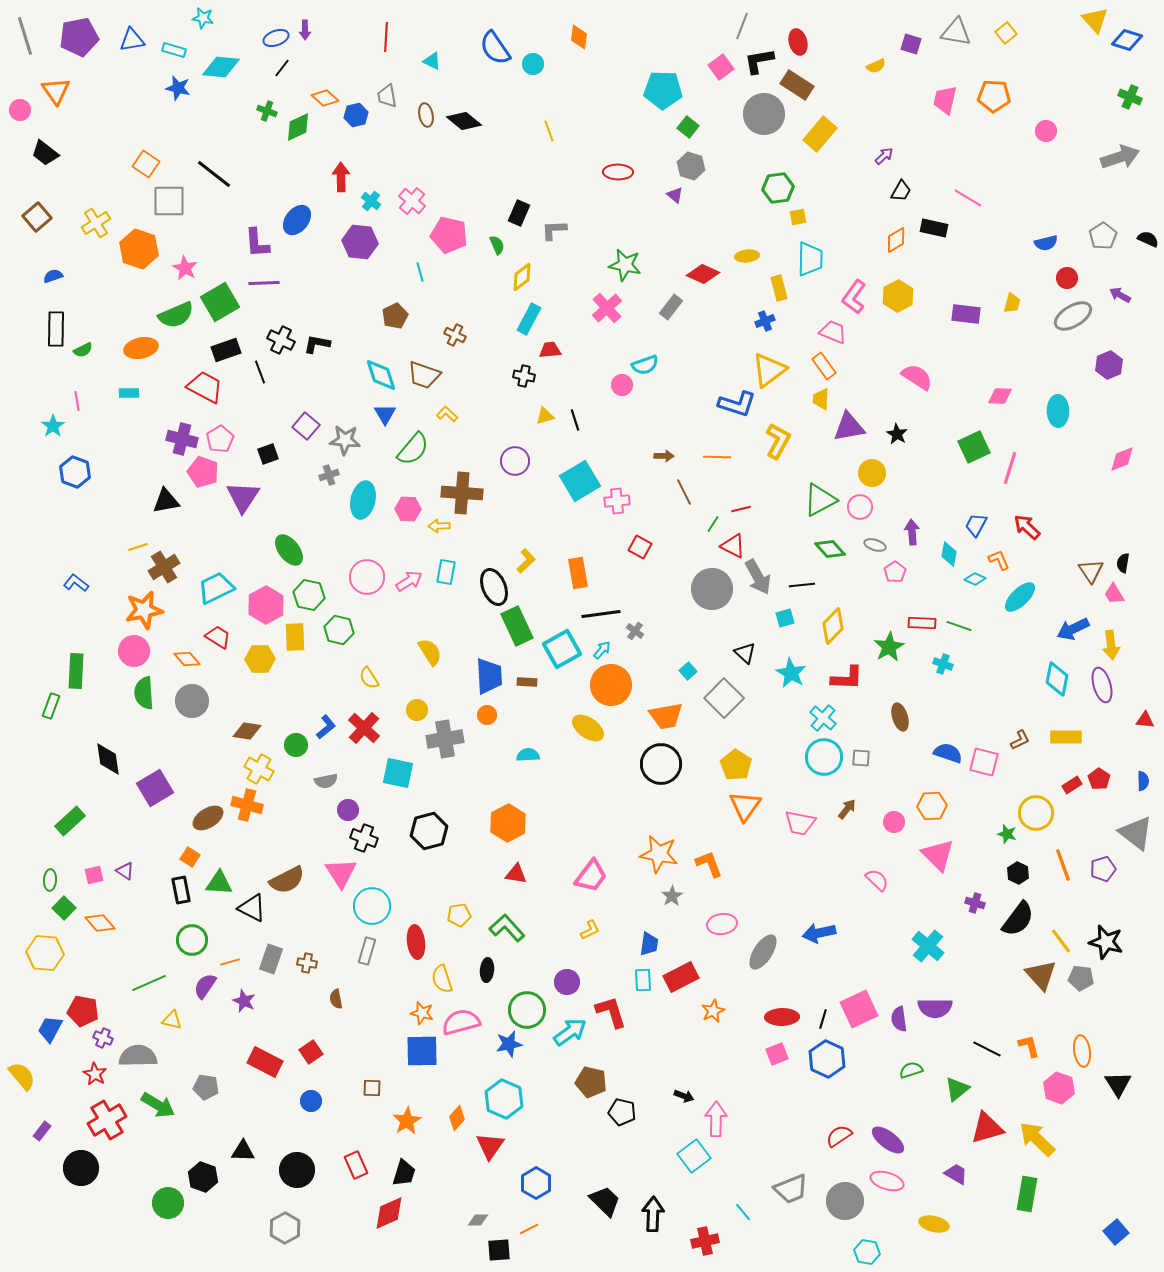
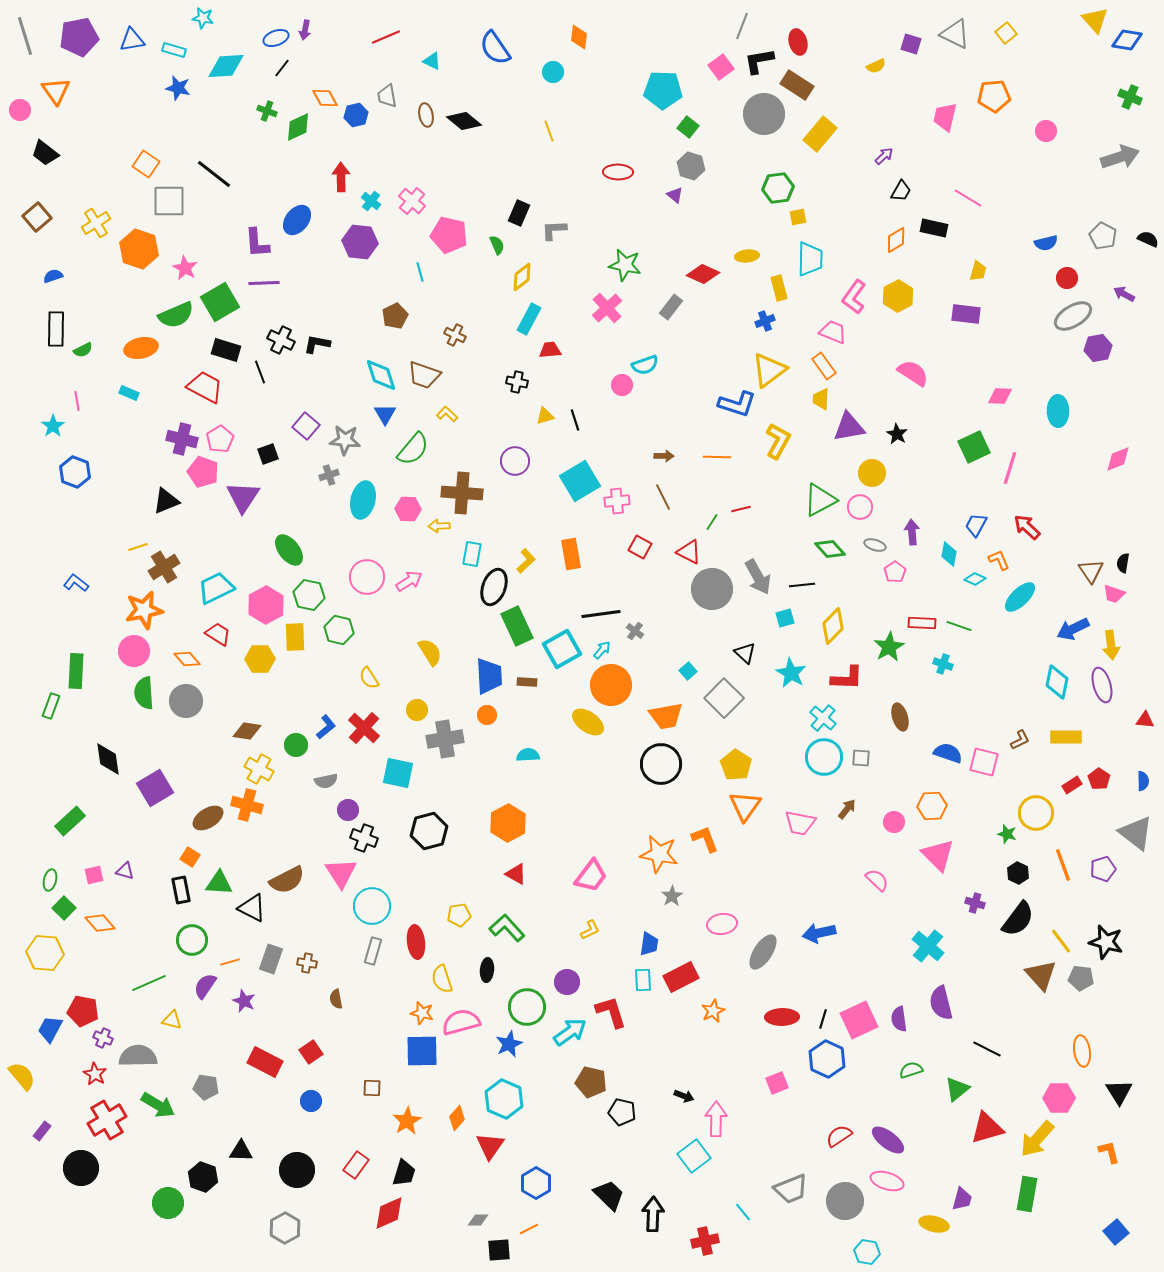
purple arrow at (305, 30): rotated 12 degrees clockwise
gray triangle at (956, 32): moved 1 px left, 2 px down; rotated 16 degrees clockwise
red line at (386, 37): rotated 64 degrees clockwise
blue diamond at (1127, 40): rotated 8 degrees counterclockwise
cyan circle at (533, 64): moved 20 px right, 8 px down
cyan diamond at (221, 67): moved 5 px right, 1 px up; rotated 9 degrees counterclockwise
orange pentagon at (994, 96): rotated 8 degrees counterclockwise
orange diamond at (325, 98): rotated 20 degrees clockwise
pink trapezoid at (945, 100): moved 17 px down
gray pentagon at (1103, 236): rotated 12 degrees counterclockwise
purple arrow at (1120, 295): moved 4 px right, 1 px up
yellow trapezoid at (1012, 303): moved 34 px left, 32 px up
black rectangle at (226, 350): rotated 36 degrees clockwise
purple hexagon at (1109, 365): moved 11 px left, 17 px up; rotated 12 degrees clockwise
black cross at (524, 376): moved 7 px left, 6 px down
pink semicircle at (917, 377): moved 4 px left, 4 px up
cyan rectangle at (129, 393): rotated 24 degrees clockwise
pink diamond at (1122, 459): moved 4 px left
brown line at (684, 492): moved 21 px left, 5 px down
black triangle at (166, 501): rotated 12 degrees counterclockwise
green line at (713, 524): moved 1 px left, 2 px up
red triangle at (733, 546): moved 44 px left, 6 px down
cyan rectangle at (446, 572): moved 26 px right, 18 px up
orange rectangle at (578, 573): moved 7 px left, 19 px up
black ellipse at (494, 587): rotated 42 degrees clockwise
pink trapezoid at (1114, 594): rotated 40 degrees counterclockwise
red trapezoid at (218, 637): moved 3 px up
cyan diamond at (1057, 679): moved 3 px down
gray circle at (192, 701): moved 6 px left
yellow ellipse at (588, 728): moved 6 px up
orange L-shape at (709, 864): moved 4 px left, 25 px up
purple triangle at (125, 871): rotated 18 degrees counterclockwise
red triangle at (516, 874): rotated 20 degrees clockwise
green ellipse at (50, 880): rotated 10 degrees clockwise
gray rectangle at (367, 951): moved 6 px right
purple semicircle at (935, 1008): moved 6 px right, 5 px up; rotated 76 degrees clockwise
pink square at (859, 1009): moved 11 px down
green circle at (527, 1010): moved 3 px up
blue star at (509, 1044): rotated 12 degrees counterclockwise
orange L-shape at (1029, 1046): moved 80 px right, 106 px down
pink square at (777, 1054): moved 29 px down
black triangle at (1118, 1084): moved 1 px right, 8 px down
pink hexagon at (1059, 1088): moved 10 px down; rotated 20 degrees counterclockwise
yellow arrow at (1037, 1139): rotated 93 degrees counterclockwise
black triangle at (243, 1151): moved 2 px left
red rectangle at (356, 1165): rotated 60 degrees clockwise
purple trapezoid at (956, 1174): moved 6 px right, 25 px down; rotated 75 degrees clockwise
black trapezoid at (605, 1201): moved 4 px right, 6 px up
